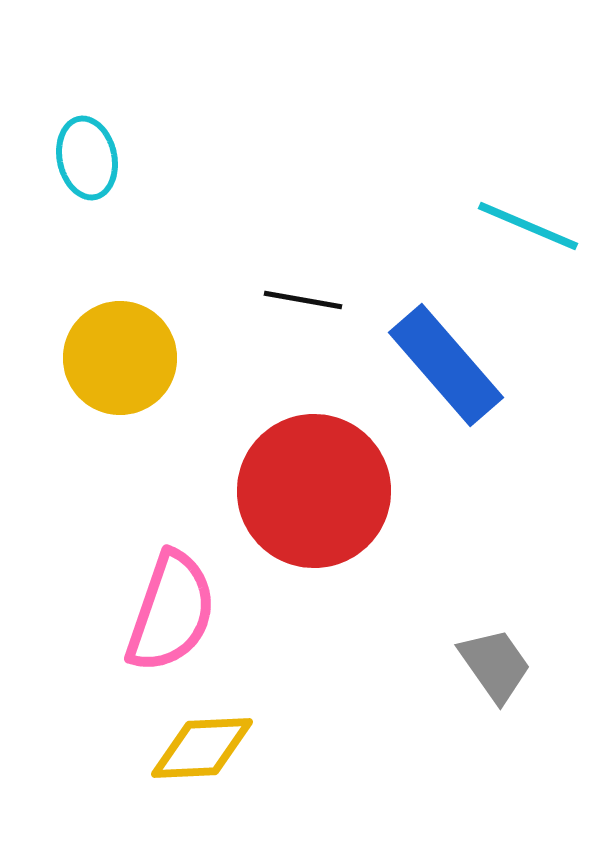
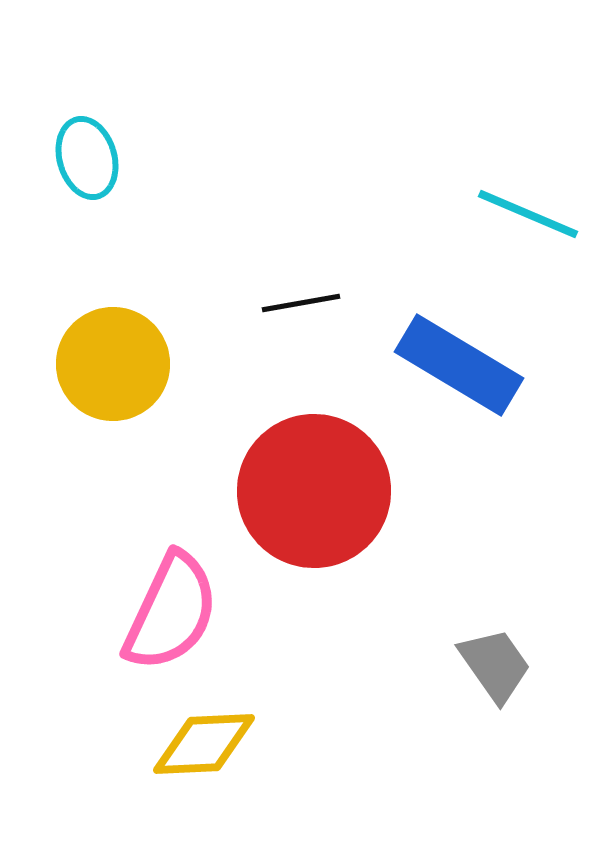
cyan ellipse: rotated 4 degrees counterclockwise
cyan line: moved 12 px up
black line: moved 2 px left, 3 px down; rotated 20 degrees counterclockwise
yellow circle: moved 7 px left, 6 px down
blue rectangle: moved 13 px right; rotated 18 degrees counterclockwise
pink semicircle: rotated 6 degrees clockwise
yellow diamond: moved 2 px right, 4 px up
